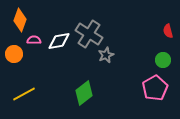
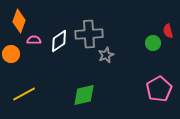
orange diamond: moved 1 px left, 1 px down
gray cross: rotated 36 degrees counterclockwise
white diamond: rotated 25 degrees counterclockwise
orange circle: moved 3 px left
green circle: moved 10 px left, 17 px up
pink pentagon: moved 4 px right, 1 px down
green diamond: moved 2 px down; rotated 25 degrees clockwise
